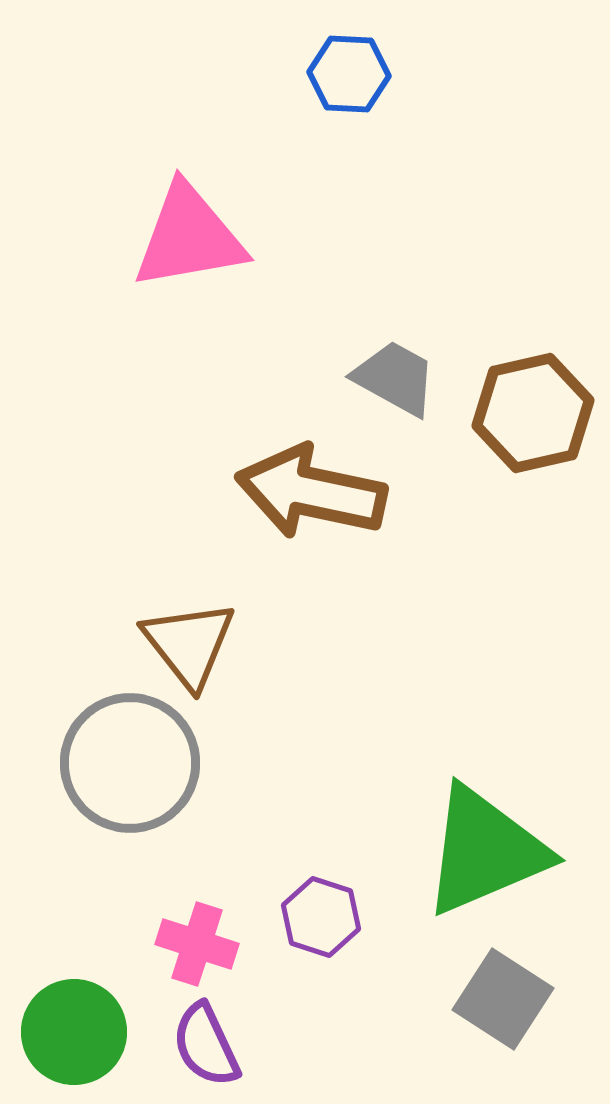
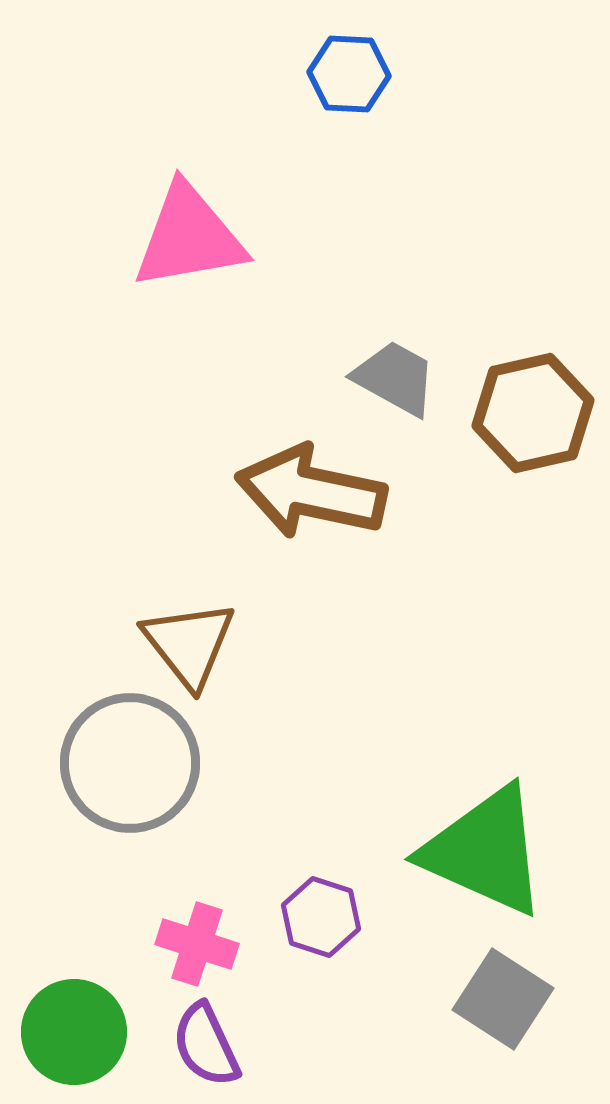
green triangle: rotated 47 degrees clockwise
